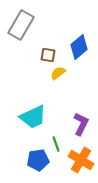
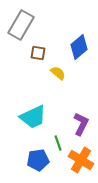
brown square: moved 10 px left, 2 px up
yellow semicircle: rotated 77 degrees clockwise
green line: moved 2 px right, 1 px up
